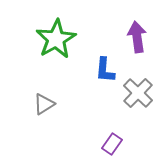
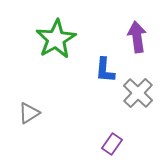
gray triangle: moved 15 px left, 9 px down
